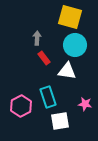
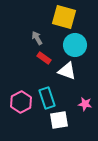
yellow square: moved 6 px left
gray arrow: rotated 32 degrees counterclockwise
red rectangle: rotated 16 degrees counterclockwise
white triangle: rotated 12 degrees clockwise
cyan rectangle: moved 1 px left, 1 px down
pink hexagon: moved 4 px up
white square: moved 1 px left, 1 px up
